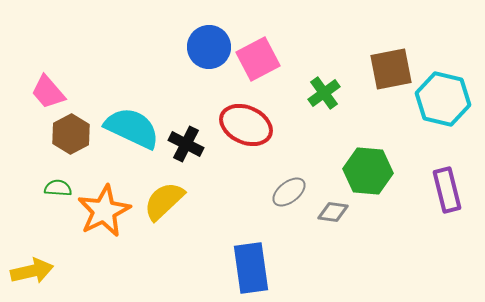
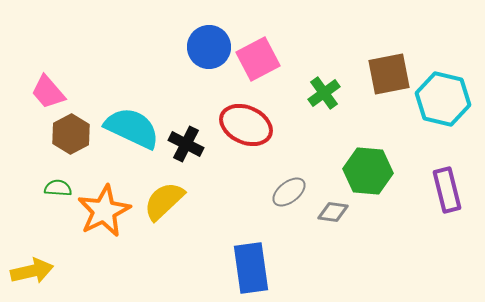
brown square: moved 2 px left, 5 px down
